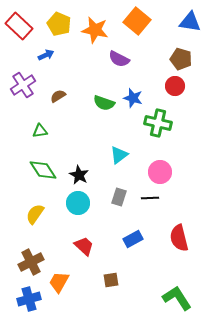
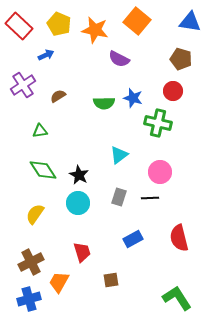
red circle: moved 2 px left, 5 px down
green semicircle: rotated 20 degrees counterclockwise
red trapezoid: moved 2 px left, 6 px down; rotated 30 degrees clockwise
